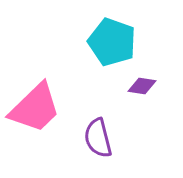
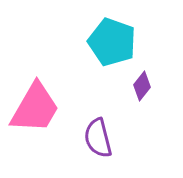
purple diamond: rotated 60 degrees counterclockwise
pink trapezoid: rotated 16 degrees counterclockwise
